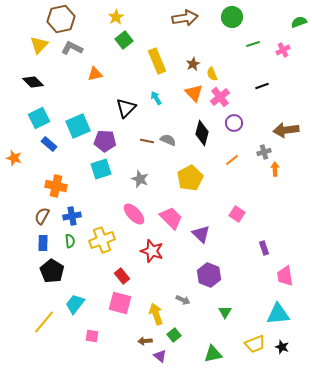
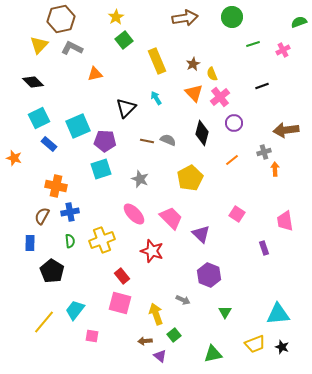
blue cross at (72, 216): moved 2 px left, 4 px up
blue rectangle at (43, 243): moved 13 px left
pink trapezoid at (285, 276): moved 55 px up
cyan trapezoid at (75, 304): moved 6 px down
